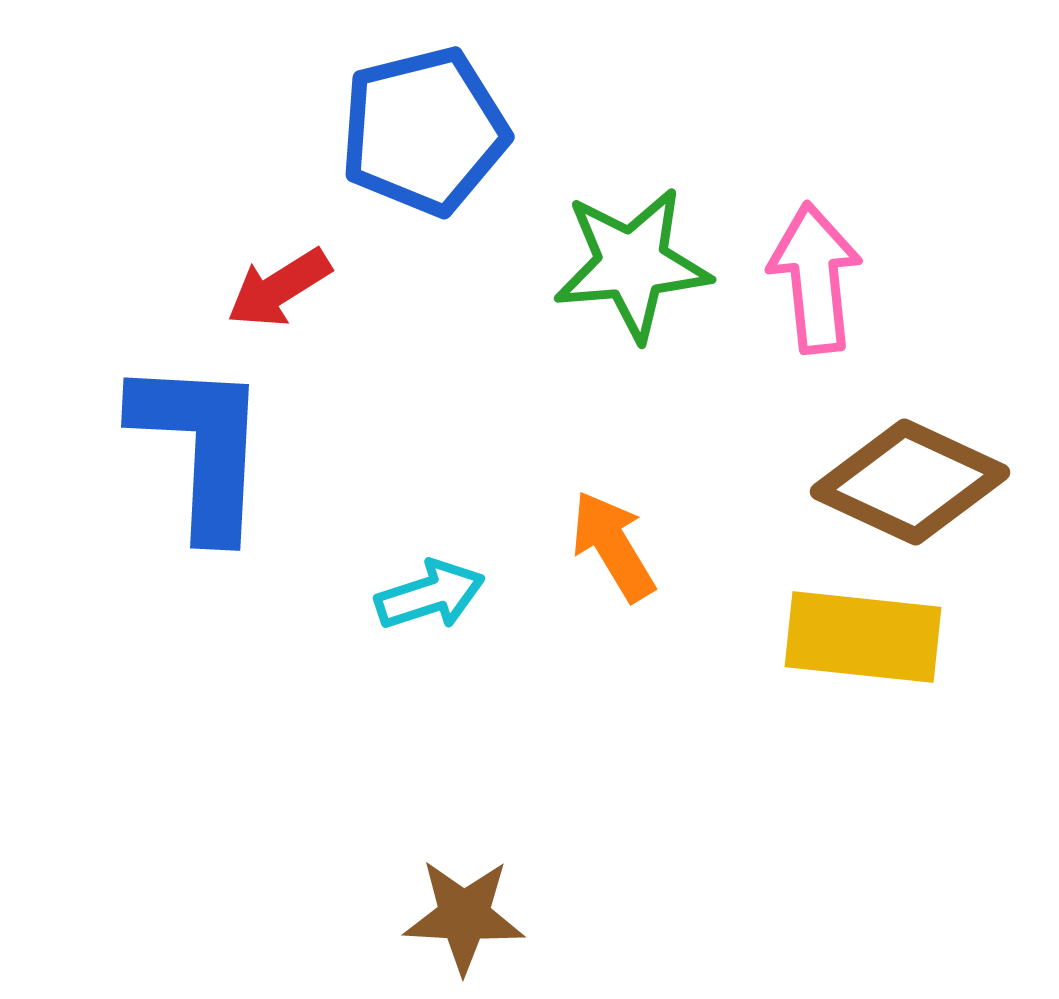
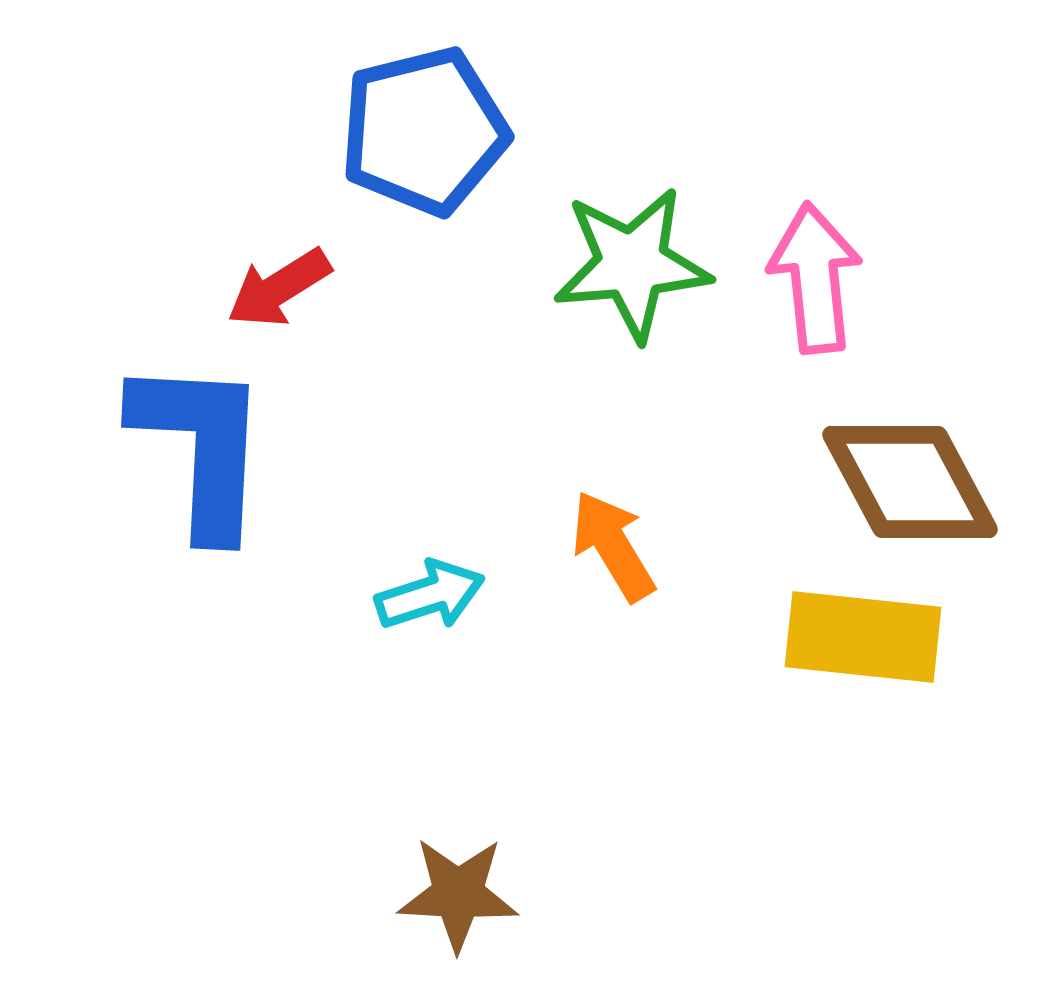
brown diamond: rotated 37 degrees clockwise
brown star: moved 6 px left, 22 px up
